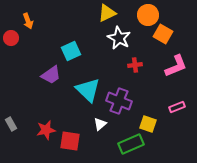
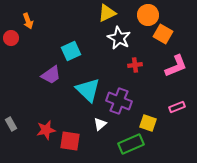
yellow square: moved 1 px up
